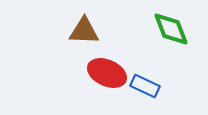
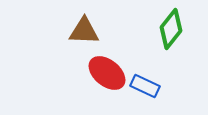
green diamond: rotated 60 degrees clockwise
red ellipse: rotated 15 degrees clockwise
